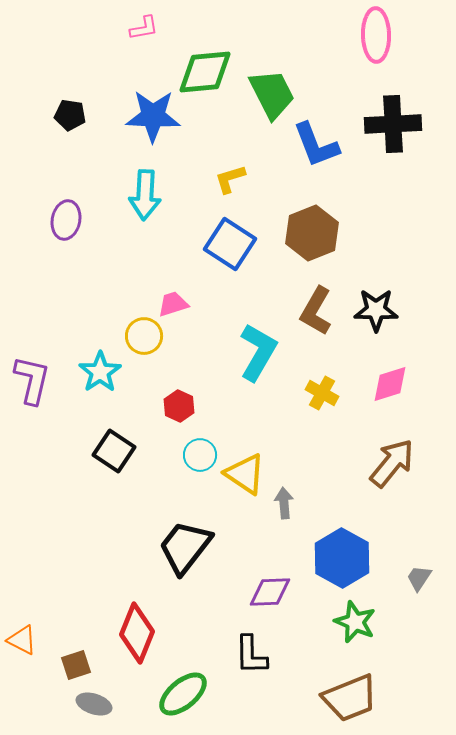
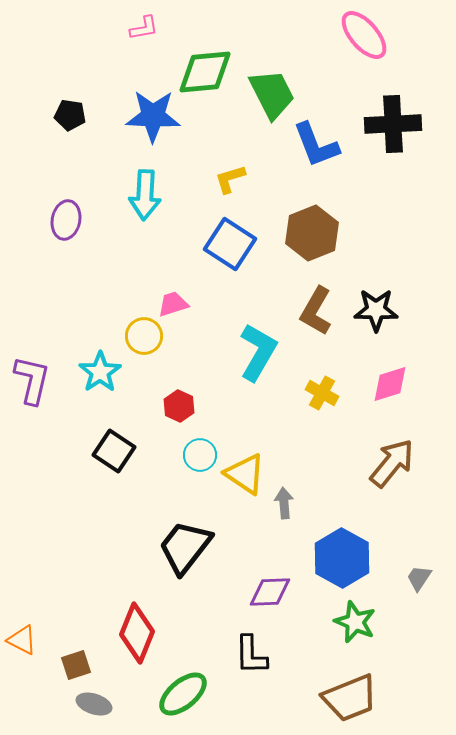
pink ellipse: moved 12 px left; rotated 40 degrees counterclockwise
